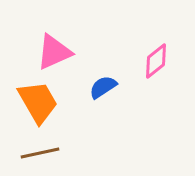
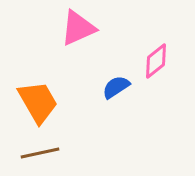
pink triangle: moved 24 px right, 24 px up
blue semicircle: moved 13 px right
